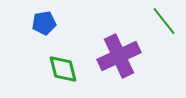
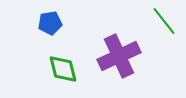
blue pentagon: moved 6 px right
